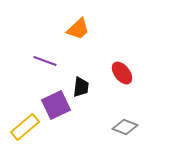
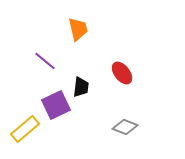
orange trapezoid: rotated 60 degrees counterclockwise
purple line: rotated 20 degrees clockwise
yellow rectangle: moved 2 px down
